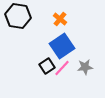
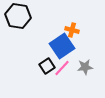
orange cross: moved 12 px right, 11 px down; rotated 24 degrees counterclockwise
